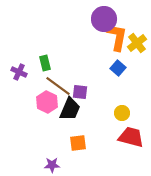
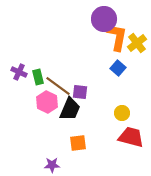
green rectangle: moved 7 px left, 14 px down
